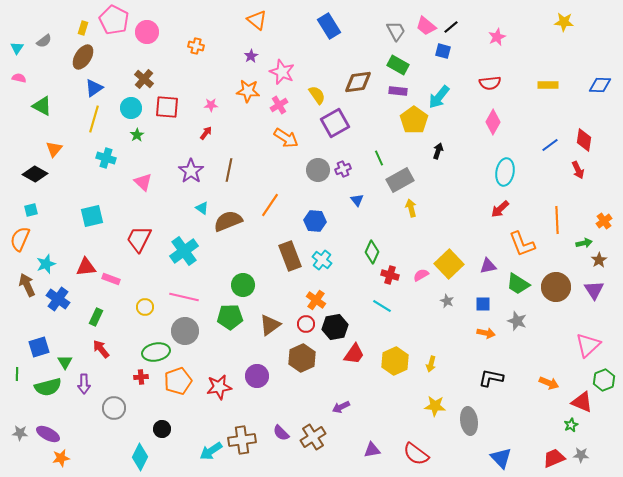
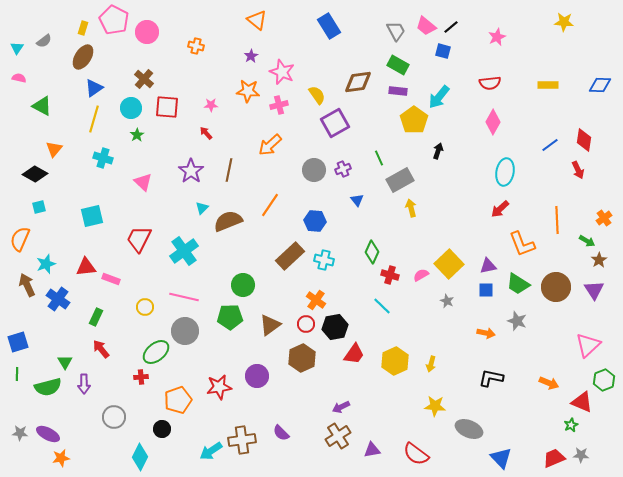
pink cross at (279, 105): rotated 18 degrees clockwise
red arrow at (206, 133): rotated 80 degrees counterclockwise
orange arrow at (286, 138): moved 16 px left, 7 px down; rotated 105 degrees clockwise
cyan cross at (106, 158): moved 3 px left
gray circle at (318, 170): moved 4 px left
cyan triangle at (202, 208): rotated 40 degrees clockwise
cyan square at (31, 210): moved 8 px right, 3 px up
orange cross at (604, 221): moved 3 px up
green arrow at (584, 243): moved 3 px right, 2 px up; rotated 42 degrees clockwise
brown rectangle at (290, 256): rotated 68 degrees clockwise
cyan cross at (322, 260): moved 2 px right; rotated 24 degrees counterclockwise
blue square at (483, 304): moved 3 px right, 14 px up
cyan line at (382, 306): rotated 12 degrees clockwise
blue square at (39, 347): moved 21 px left, 5 px up
green ellipse at (156, 352): rotated 28 degrees counterclockwise
orange pentagon at (178, 381): moved 19 px down
gray circle at (114, 408): moved 9 px down
gray ellipse at (469, 421): moved 8 px down; rotated 60 degrees counterclockwise
brown cross at (313, 437): moved 25 px right, 1 px up
